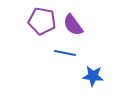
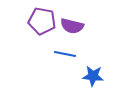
purple semicircle: moved 1 px left, 1 px down; rotated 40 degrees counterclockwise
blue line: moved 1 px down
